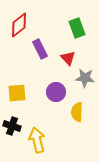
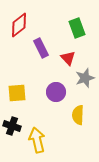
purple rectangle: moved 1 px right, 1 px up
gray star: rotated 24 degrees counterclockwise
yellow semicircle: moved 1 px right, 3 px down
